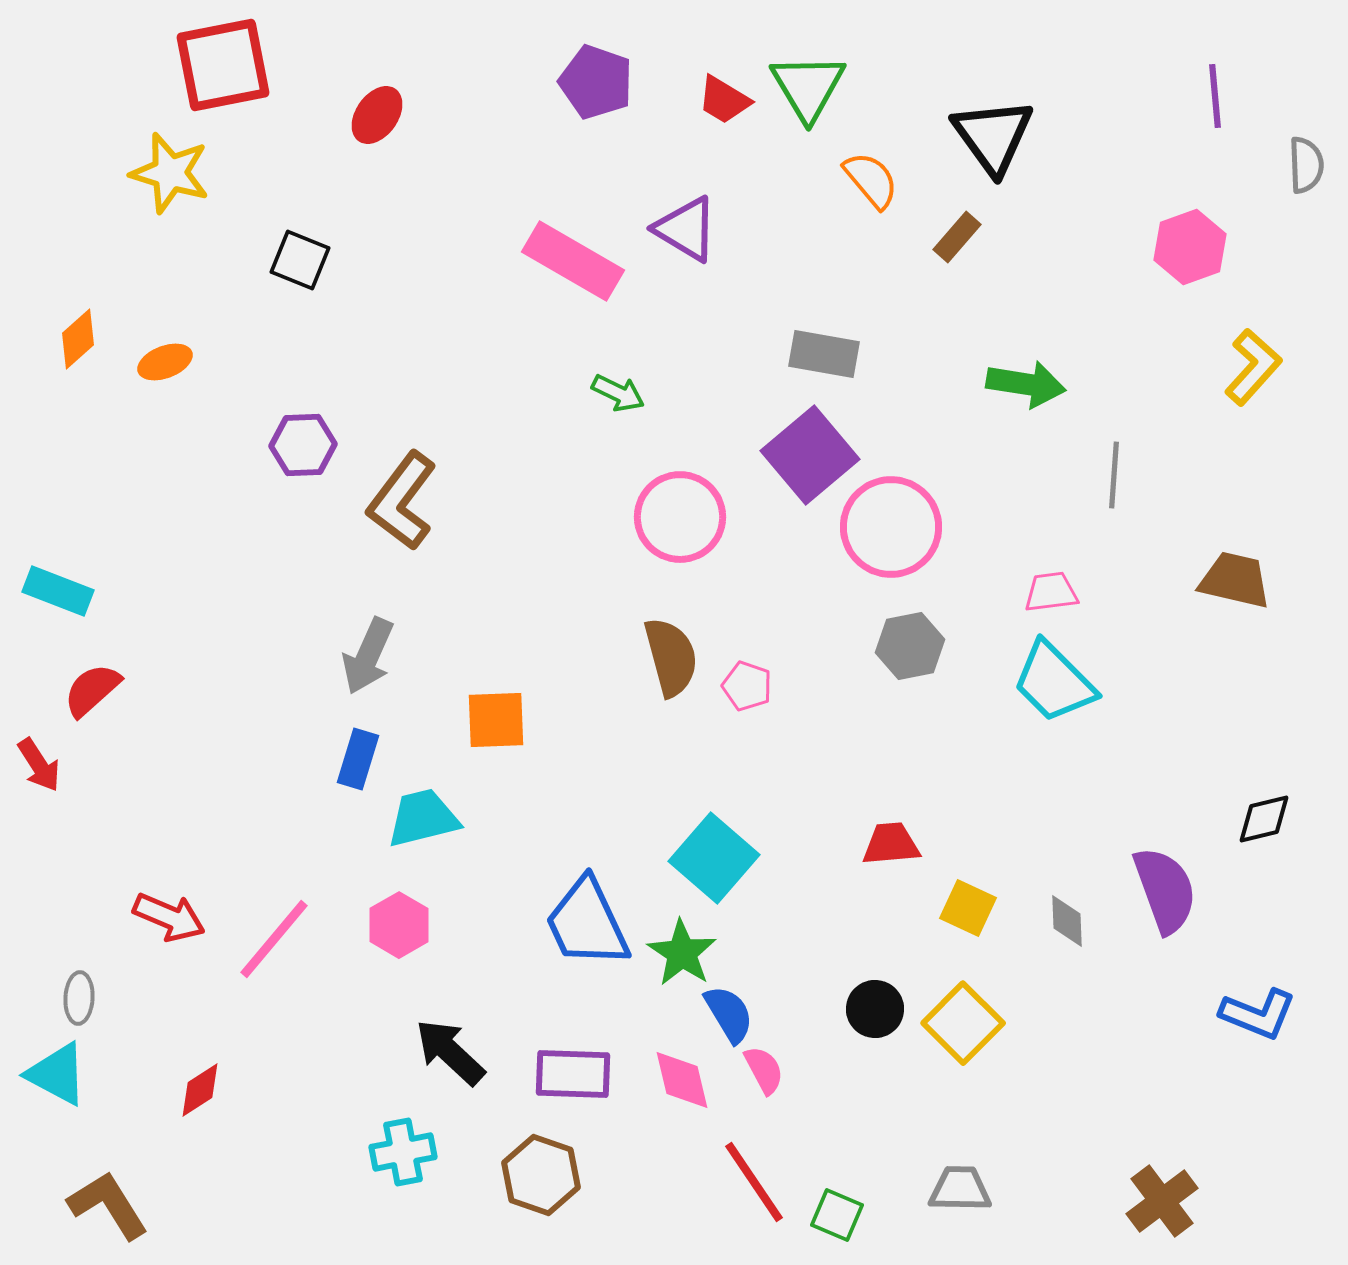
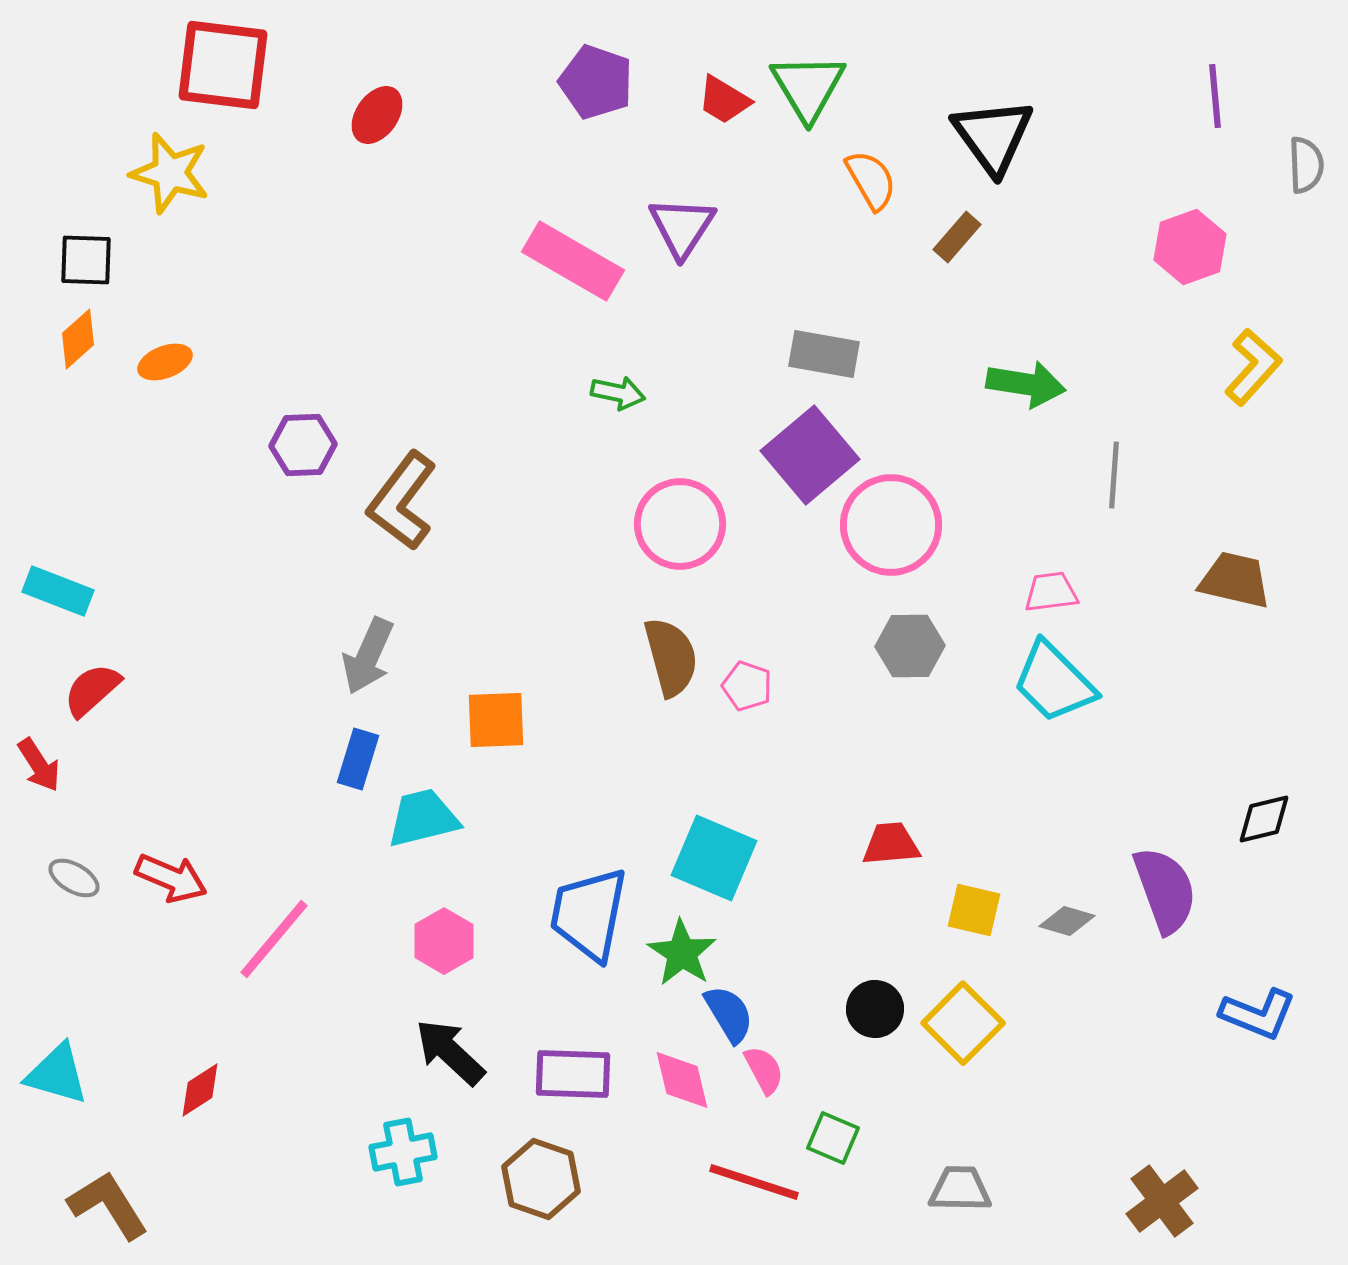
red square at (223, 65): rotated 18 degrees clockwise
orange semicircle at (871, 180): rotated 10 degrees clockwise
purple triangle at (686, 229): moved 4 px left, 2 px up; rotated 32 degrees clockwise
black square at (300, 260): moved 214 px left; rotated 20 degrees counterclockwise
green arrow at (618, 393): rotated 14 degrees counterclockwise
pink circle at (680, 517): moved 7 px down
pink circle at (891, 527): moved 2 px up
gray hexagon at (910, 646): rotated 10 degrees clockwise
cyan square at (714, 858): rotated 18 degrees counterclockwise
yellow square at (968, 908): moved 6 px right, 2 px down; rotated 12 degrees counterclockwise
red arrow at (169, 917): moved 2 px right, 39 px up
gray diamond at (1067, 921): rotated 72 degrees counterclockwise
blue trapezoid at (587, 923): moved 2 px right, 9 px up; rotated 36 degrees clockwise
pink hexagon at (399, 925): moved 45 px right, 16 px down
gray ellipse at (79, 998): moved 5 px left, 120 px up; rotated 63 degrees counterclockwise
cyan triangle at (57, 1074): rotated 12 degrees counterclockwise
brown hexagon at (541, 1175): moved 4 px down
red line at (754, 1182): rotated 38 degrees counterclockwise
green square at (837, 1215): moved 4 px left, 77 px up
